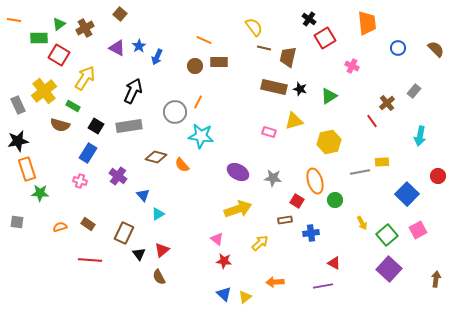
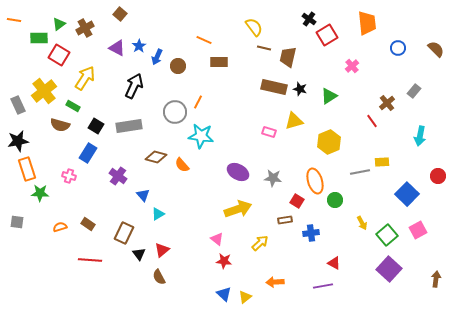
red square at (325, 38): moved 2 px right, 3 px up
brown circle at (195, 66): moved 17 px left
pink cross at (352, 66): rotated 24 degrees clockwise
black arrow at (133, 91): moved 1 px right, 5 px up
yellow hexagon at (329, 142): rotated 10 degrees counterclockwise
pink cross at (80, 181): moved 11 px left, 5 px up
